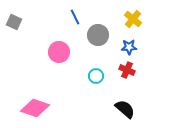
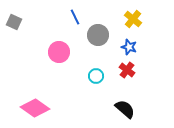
blue star: rotated 21 degrees clockwise
red cross: rotated 14 degrees clockwise
pink diamond: rotated 16 degrees clockwise
